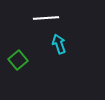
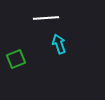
green square: moved 2 px left, 1 px up; rotated 18 degrees clockwise
